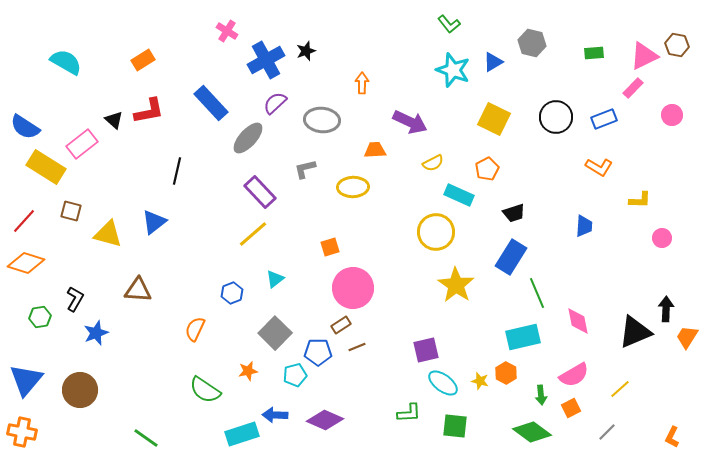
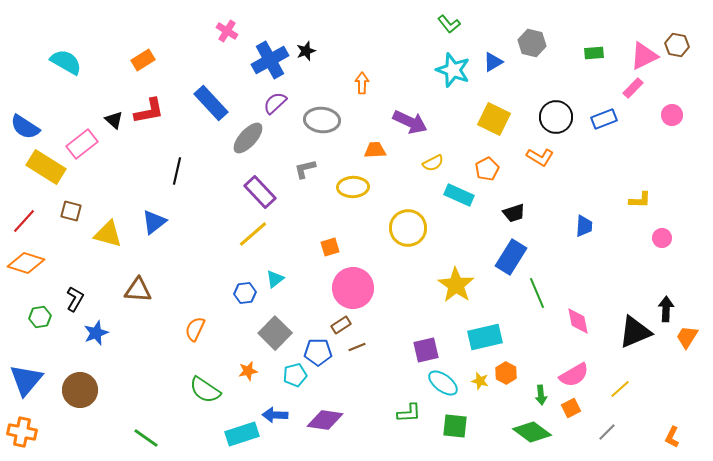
blue cross at (266, 60): moved 4 px right
orange L-shape at (599, 167): moved 59 px left, 10 px up
yellow circle at (436, 232): moved 28 px left, 4 px up
blue hexagon at (232, 293): moved 13 px right; rotated 15 degrees clockwise
cyan rectangle at (523, 337): moved 38 px left
purple diamond at (325, 420): rotated 15 degrees counterclockwise
